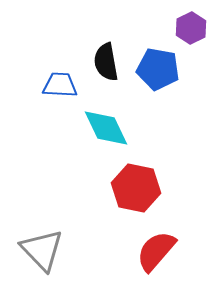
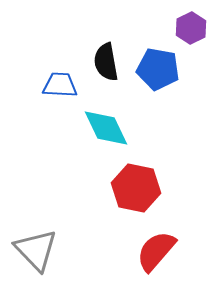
gray triangle: moved 6 px left
